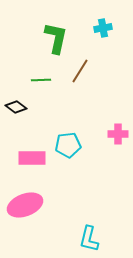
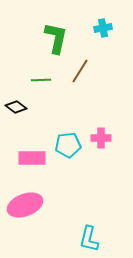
pink cross: moved 17 px left, 4 px down
